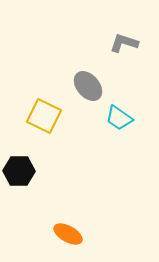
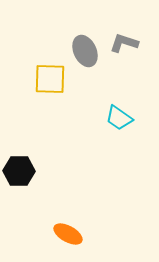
gray ellipse: moved 3 px left, 35 px up; rotated 16 degrees clockwise
yellow square: moved 6 px right, 37 px up; rotated 24 degrees counterclockwise
